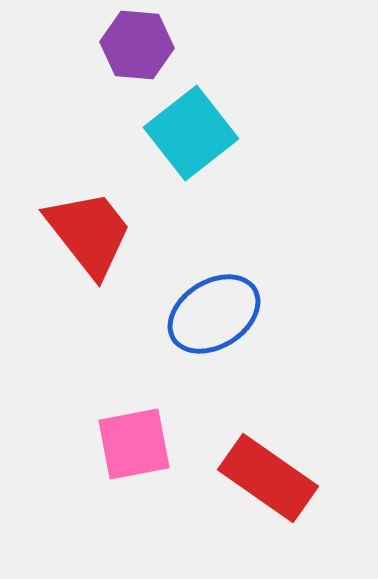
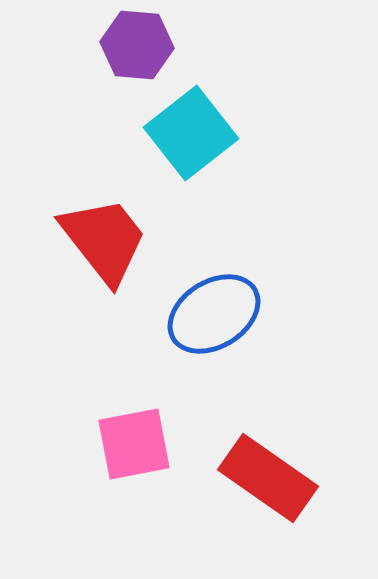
red trapezoid: moved 15 px right, 7 px down
